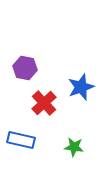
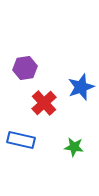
purple hexagon: rotated 20 degrees counterclockwise
